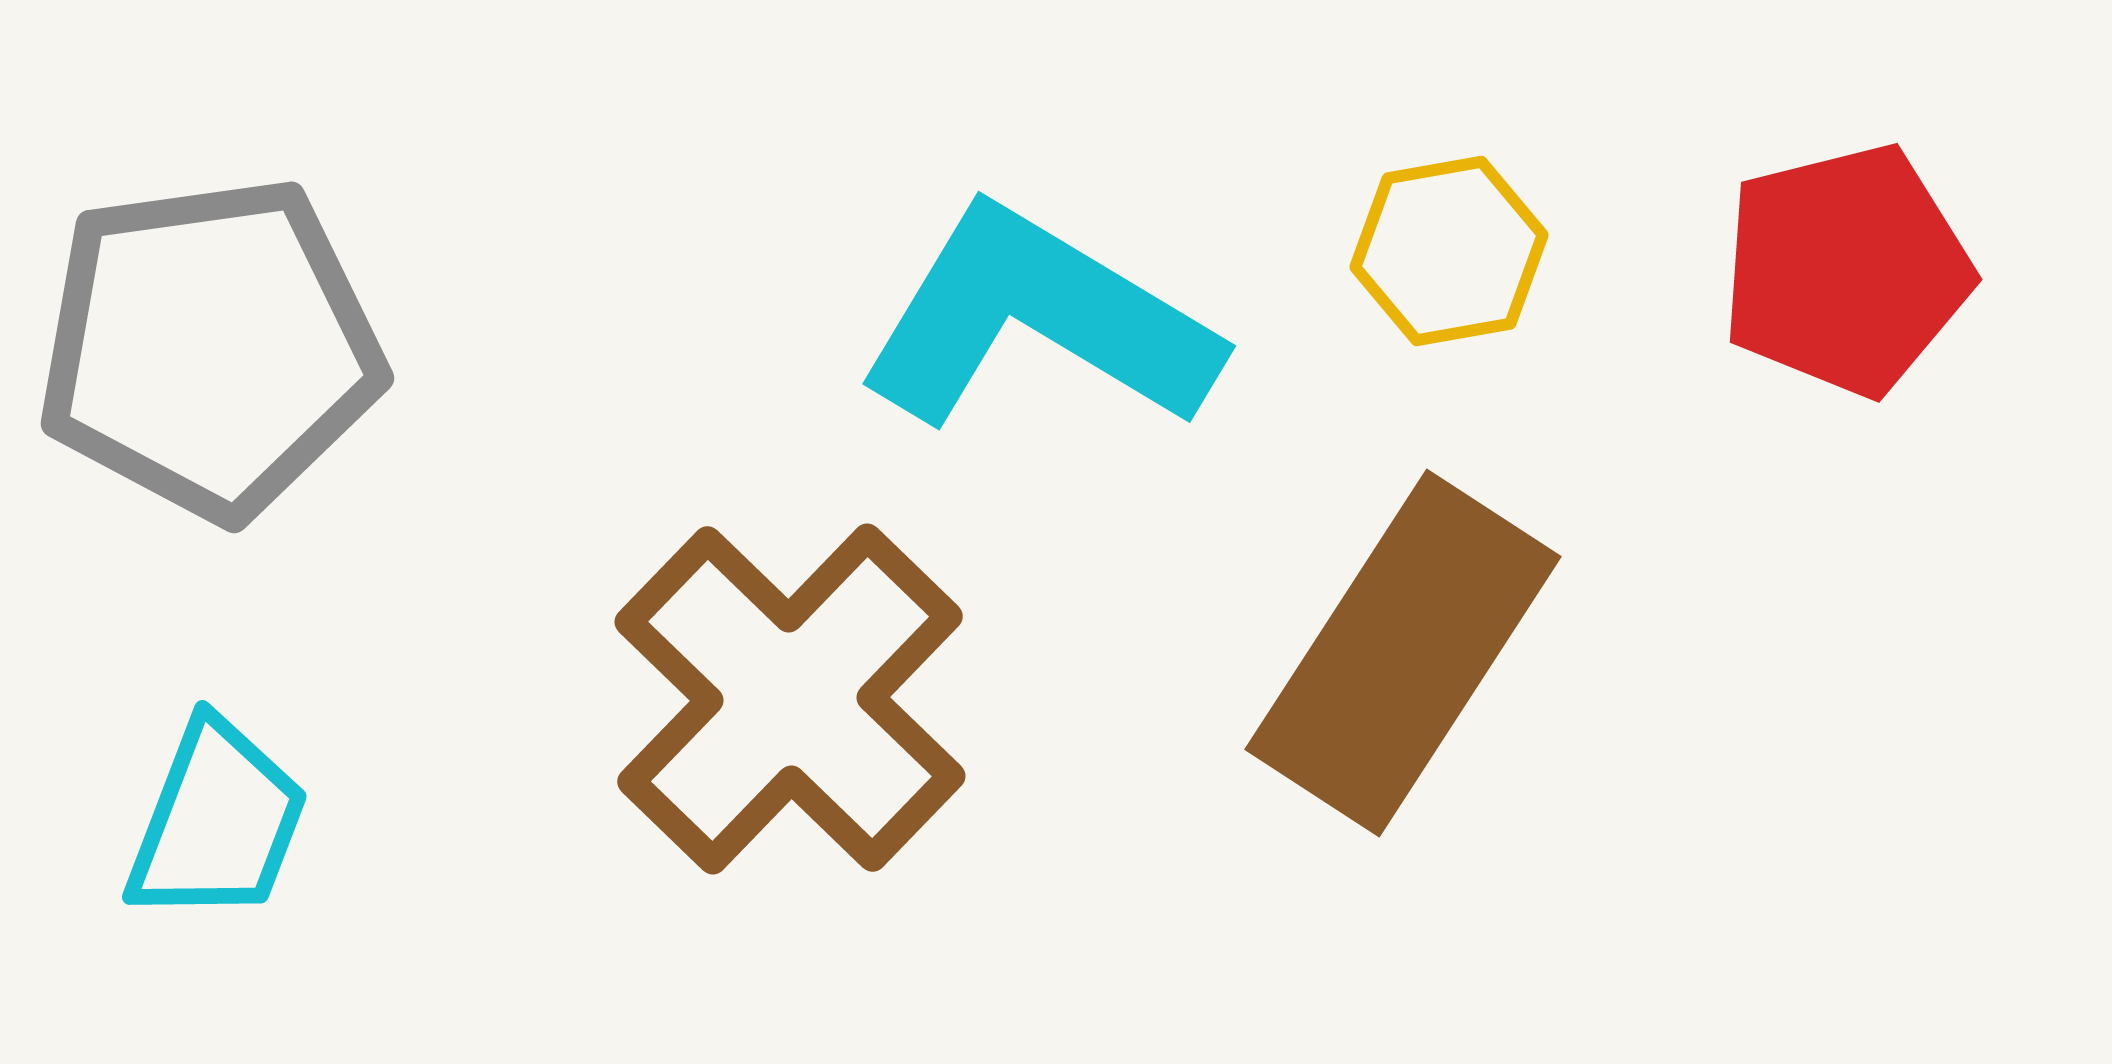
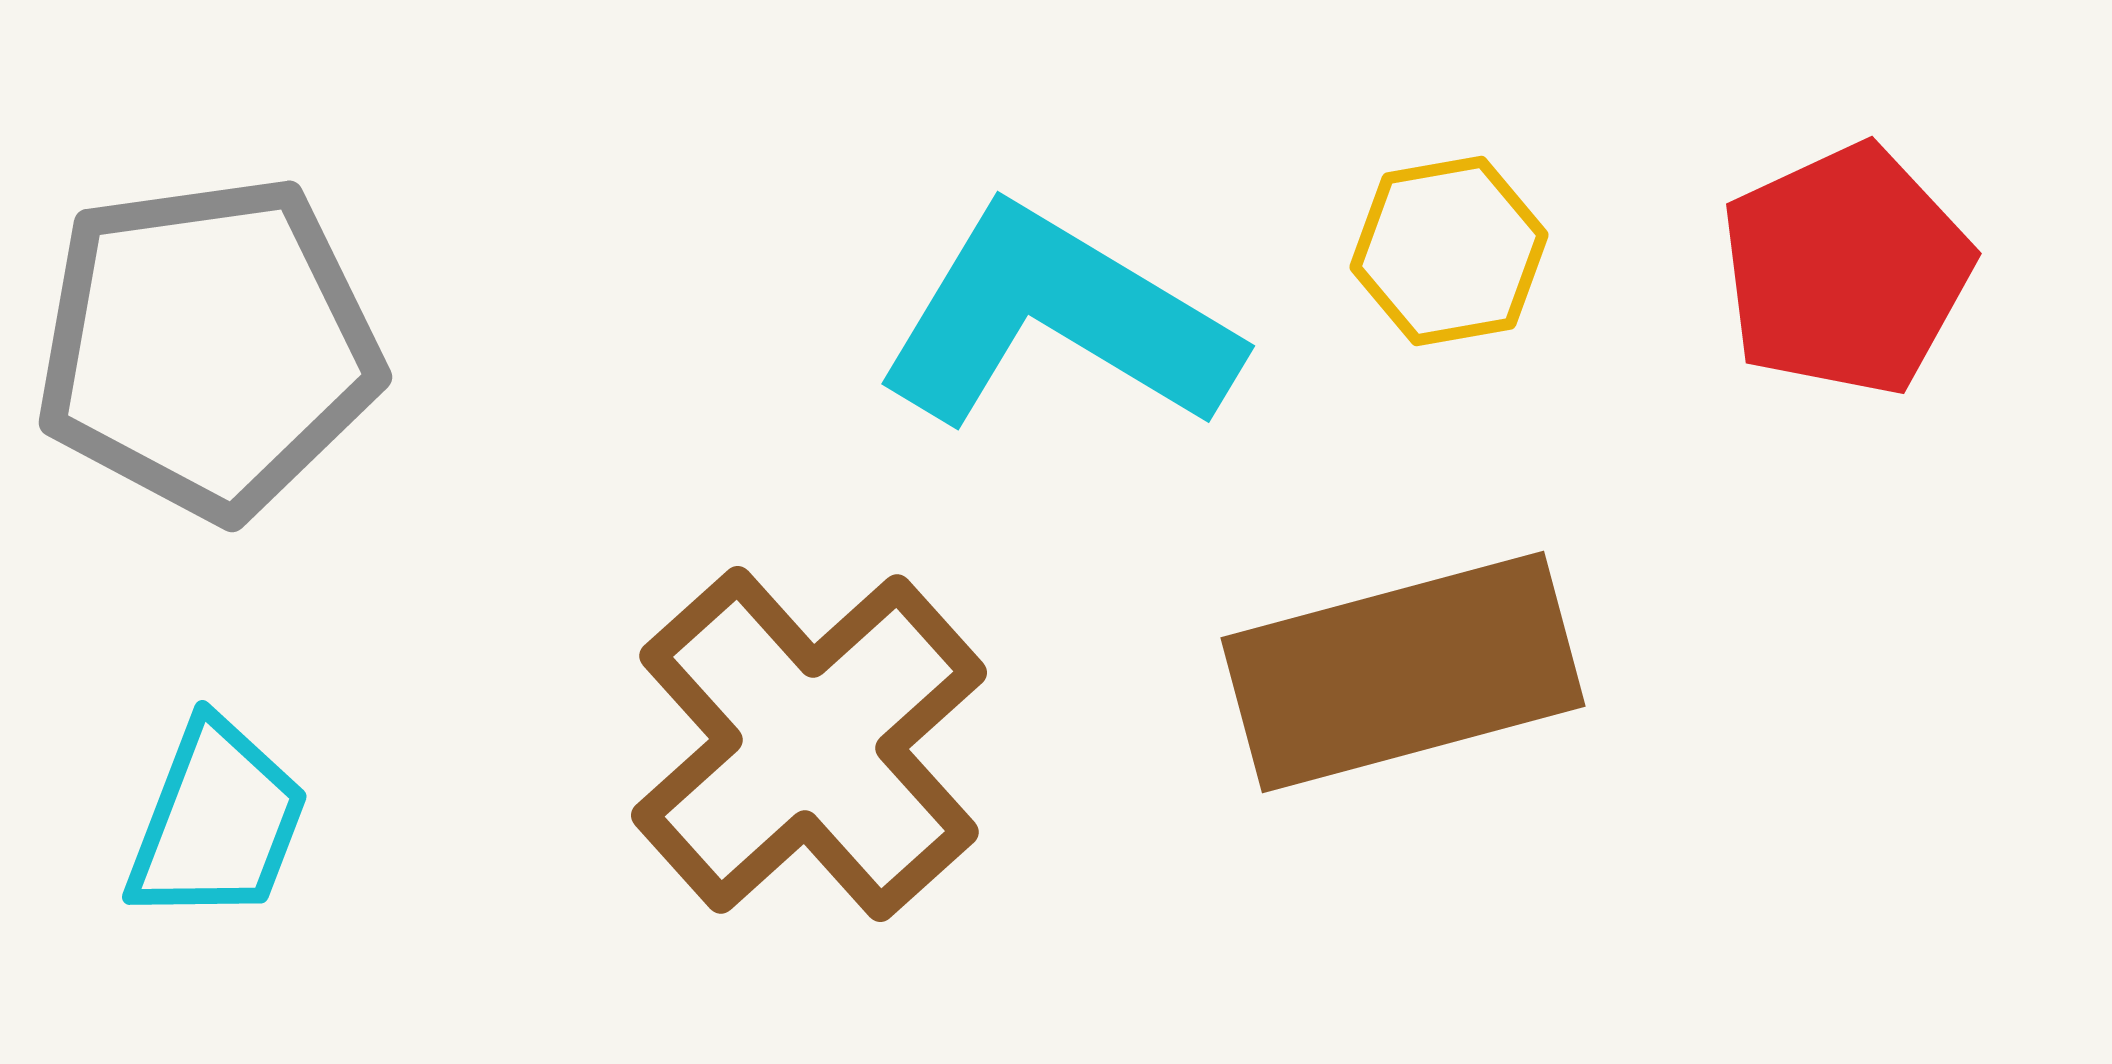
red pentagon: rotated 11 degrees counterclockwise
cyan L-shape: moved 19 px right
gray pentagon: moved 2 px left, 1 px up
brown rectangle: moved 19 px down; rotated 42 degrees clockwise
brown cross: moved 19 px right, 45 px down; rotated 4 degrees clockwise
